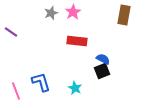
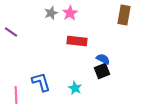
pink star: moved 3 px left, 1 px down
pink line: moved 4 px down; rotated 18 degrees clockwise
